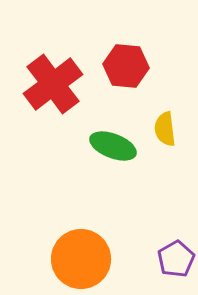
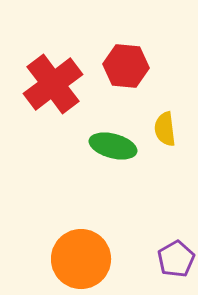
green ellipse: rotated 6 degrees counterclockwise
